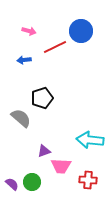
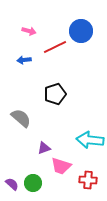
black pentagon: moved 13 px right, 4 px up
purple triangle: moved 3 px up
pink trapezoid: rotated 15 degrees clockwise
green circle: moved 1 px right, 1 px down
